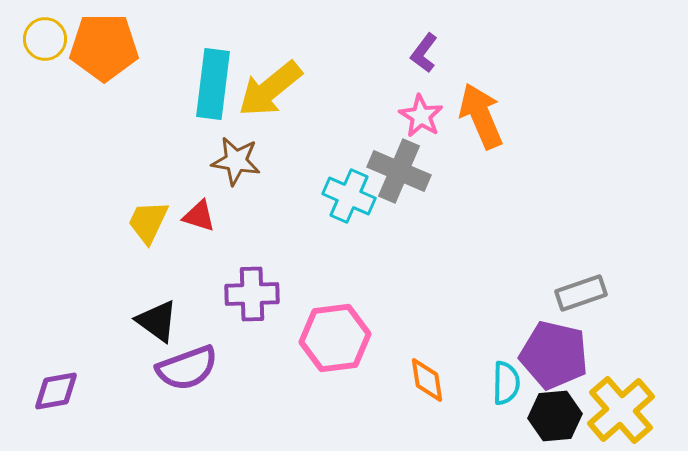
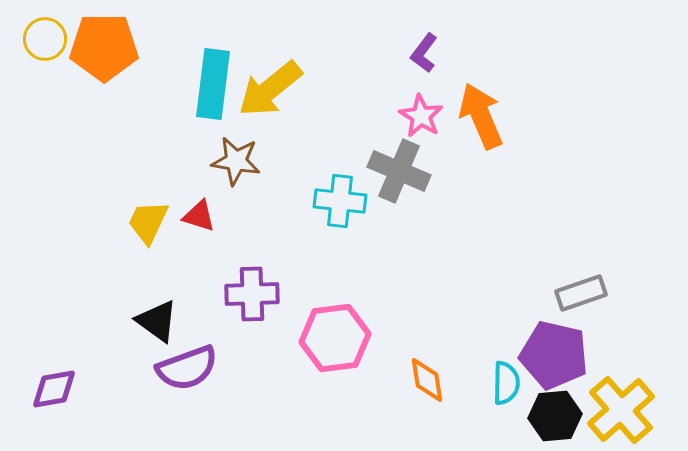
cyan cross: moved 9 px left, 5 px down; rotated 18 degrees counterclockwise
purple diamond: moved 2 px left, 2 px up
